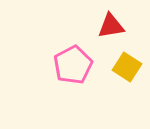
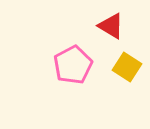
red triangle: rotated 40 degrees clockwise
